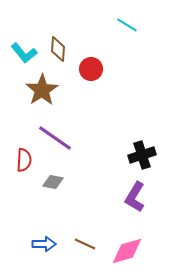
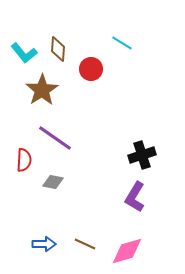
cyan line: moved 5 px left, 18 px down
